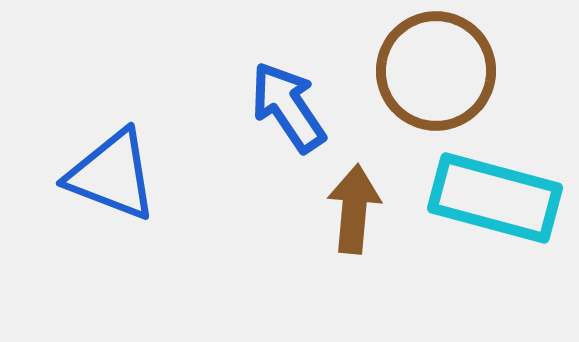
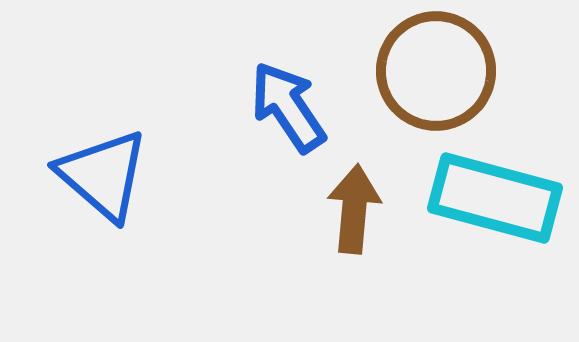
blue triangle: moved 9 px left; rotated 20 degrees clockwise
